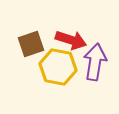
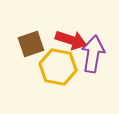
purple arrow: moved 2 px left, 8 px up
